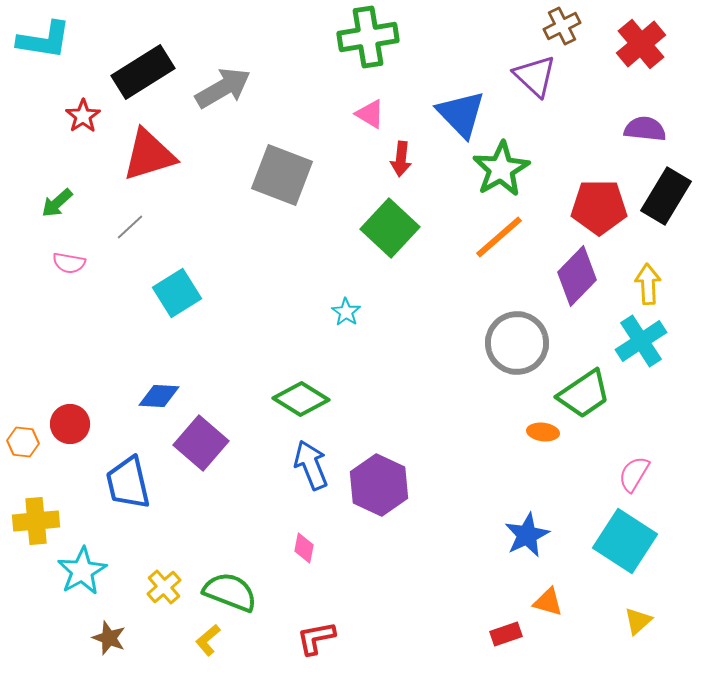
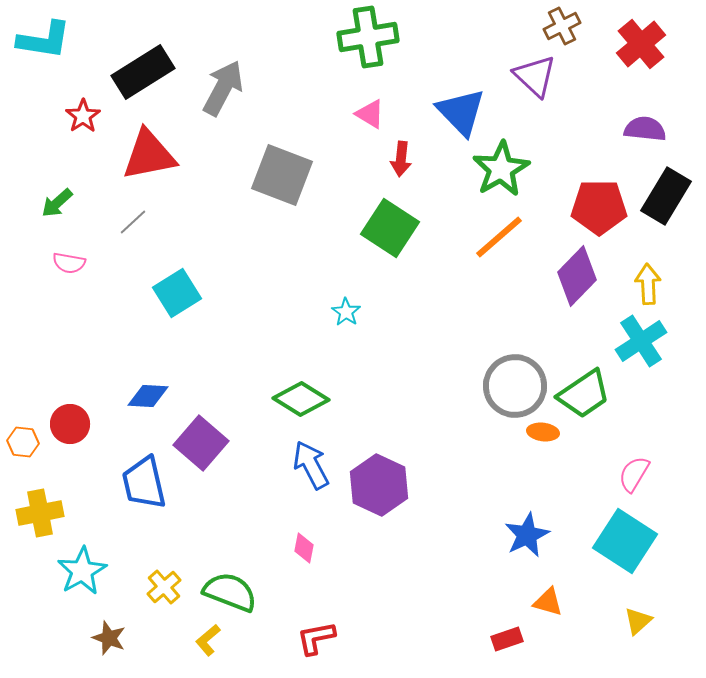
gray arrow at (223, 88): rotated 32 degrees counterclockwise
blue triangle at (461, 114): moved 2 px up
red triangle at (149, 155): rotated 6 degrees clockwise
gray line at (130, 227): moved 3 px right, 5 px up
green square at (390, 228): rotated 10 degrees counterclockwise
gray circle at (517, 343): moved 2 px left, 43 px down
blue diamond at (159, 396): moved 11 px left
blue arrow at (311, 465): rotated 6 degrees counterclockwise
blue trapezoid at (128, 483): moved 16 px right
yellow cross at (36, 521): moved 4 px right, 8 px up; rotated 6 degrees counterclockwise
red rectangle at (506, 634): moved 1 px right, 5 px down
